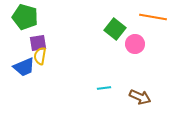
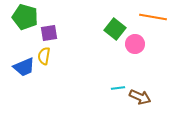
purple square: moved 11 px right, 10 px up
yellow semicircle: moved 4 px right
cyan line: moved 14 px right
